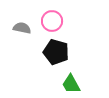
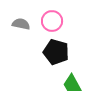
gray semicircle: moved 1 px left, 4 px up
green trapezoid: moved 1 px right
